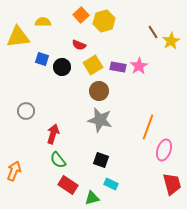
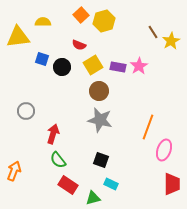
red trapezoid: rotated 15 degrees clockwise
green triangle: moved 1 px right
